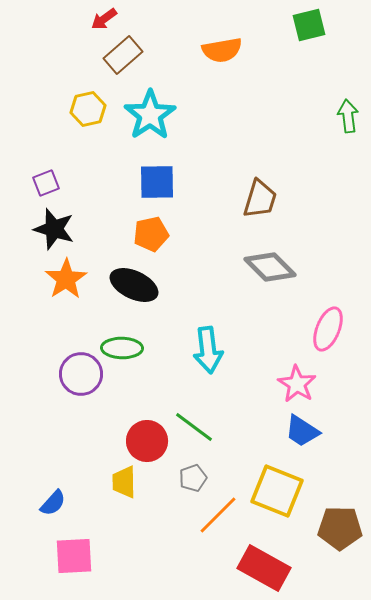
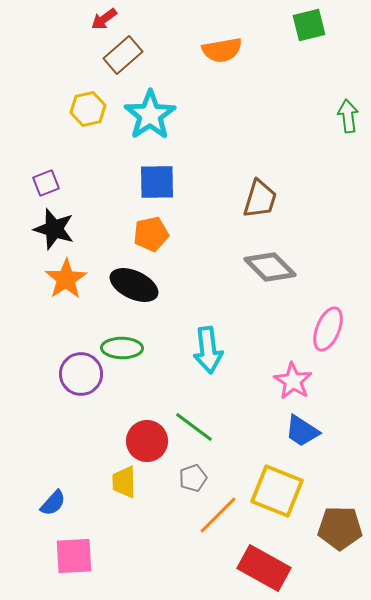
pink star: moved 4 px left, 3 px up
